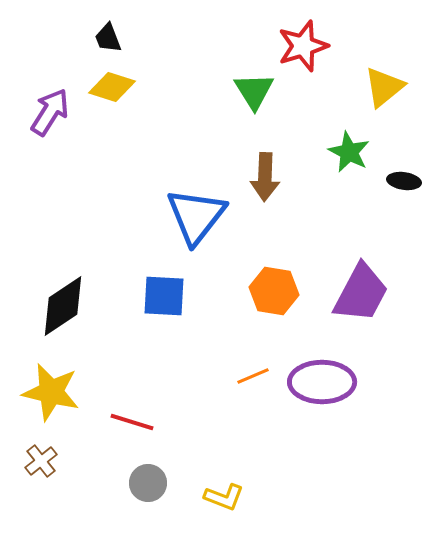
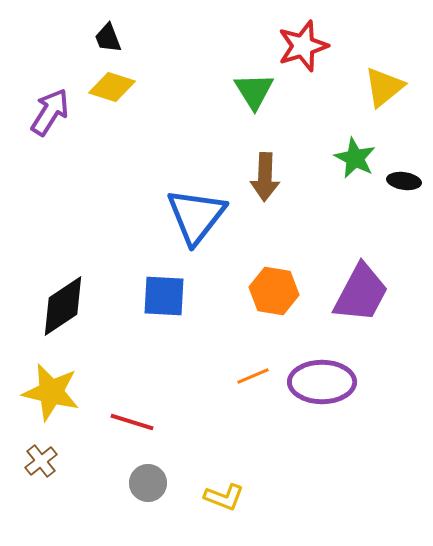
green star: moved 6 px right, 6 px down
